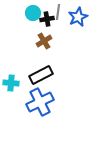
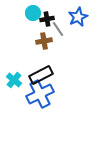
gray line: moved 17 px down; rotated 42 degrees counterclockwise
brown cross: rotated 21 degrees clockwise
cyan cross: moved 3 px right, 3 px up; rotated 35 degrees clockwise
blue cross: moved 8 px up
